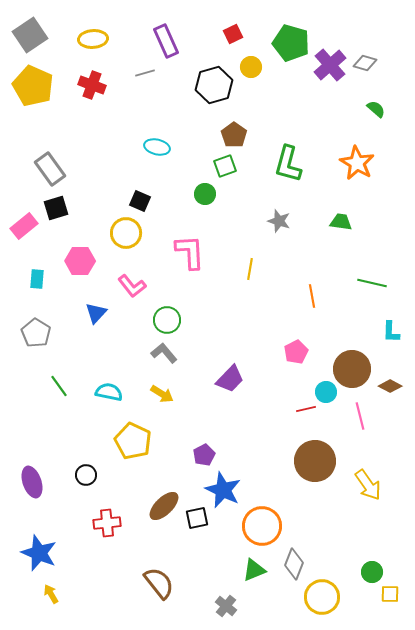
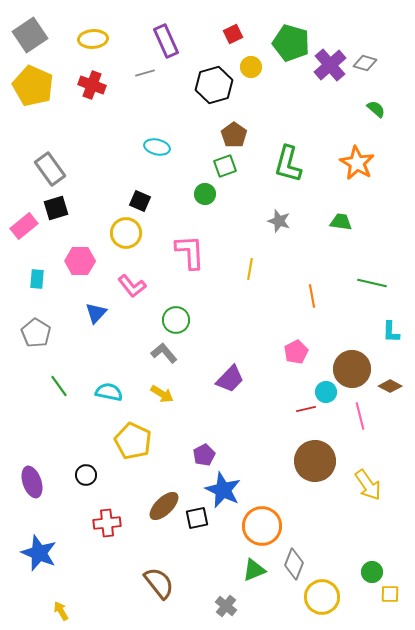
green circle at (167, 320): moved 9 px right
yellow arrow at (51, 594): moved 10 px right, 17 px down
